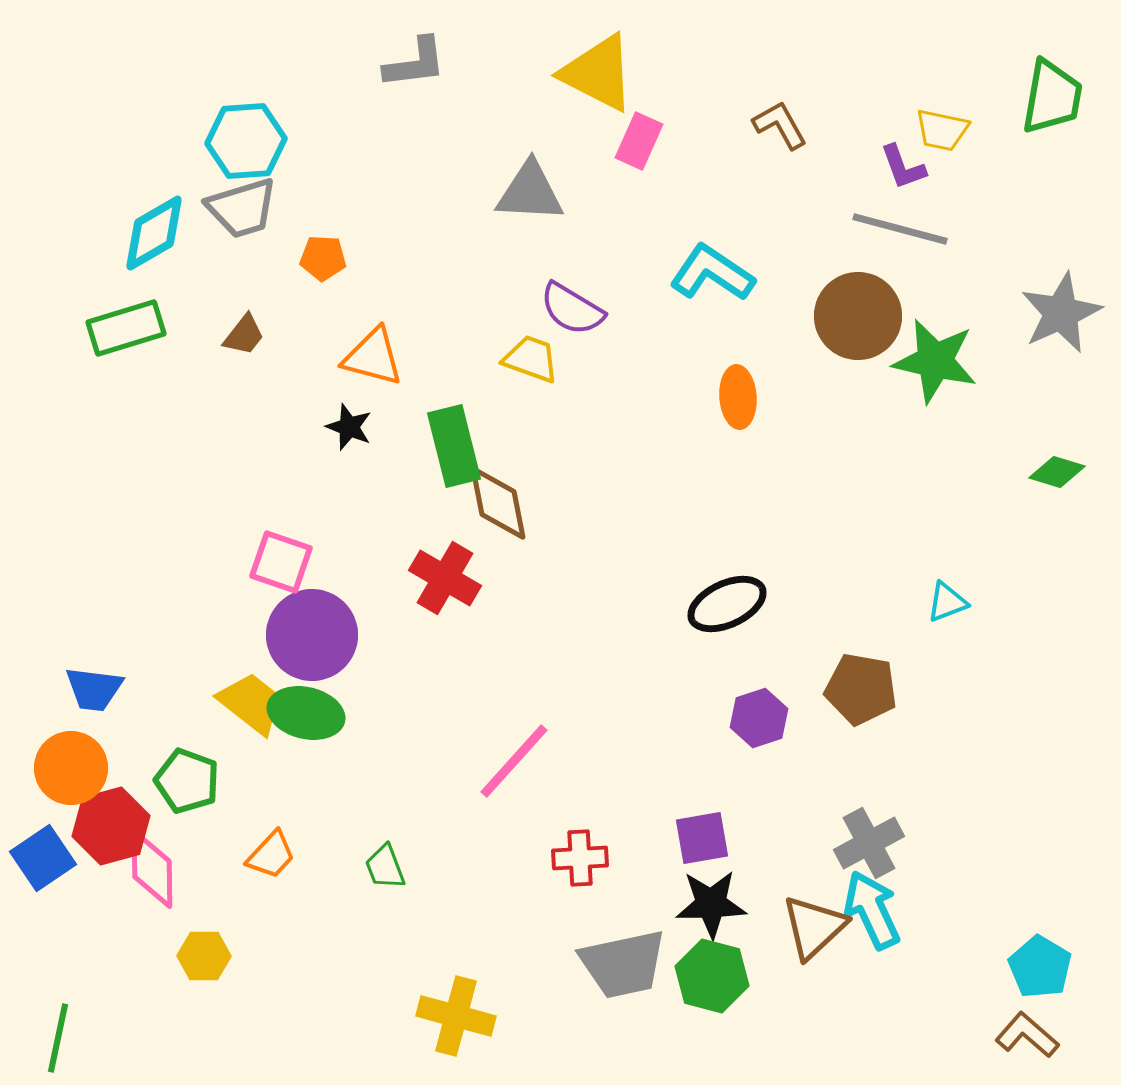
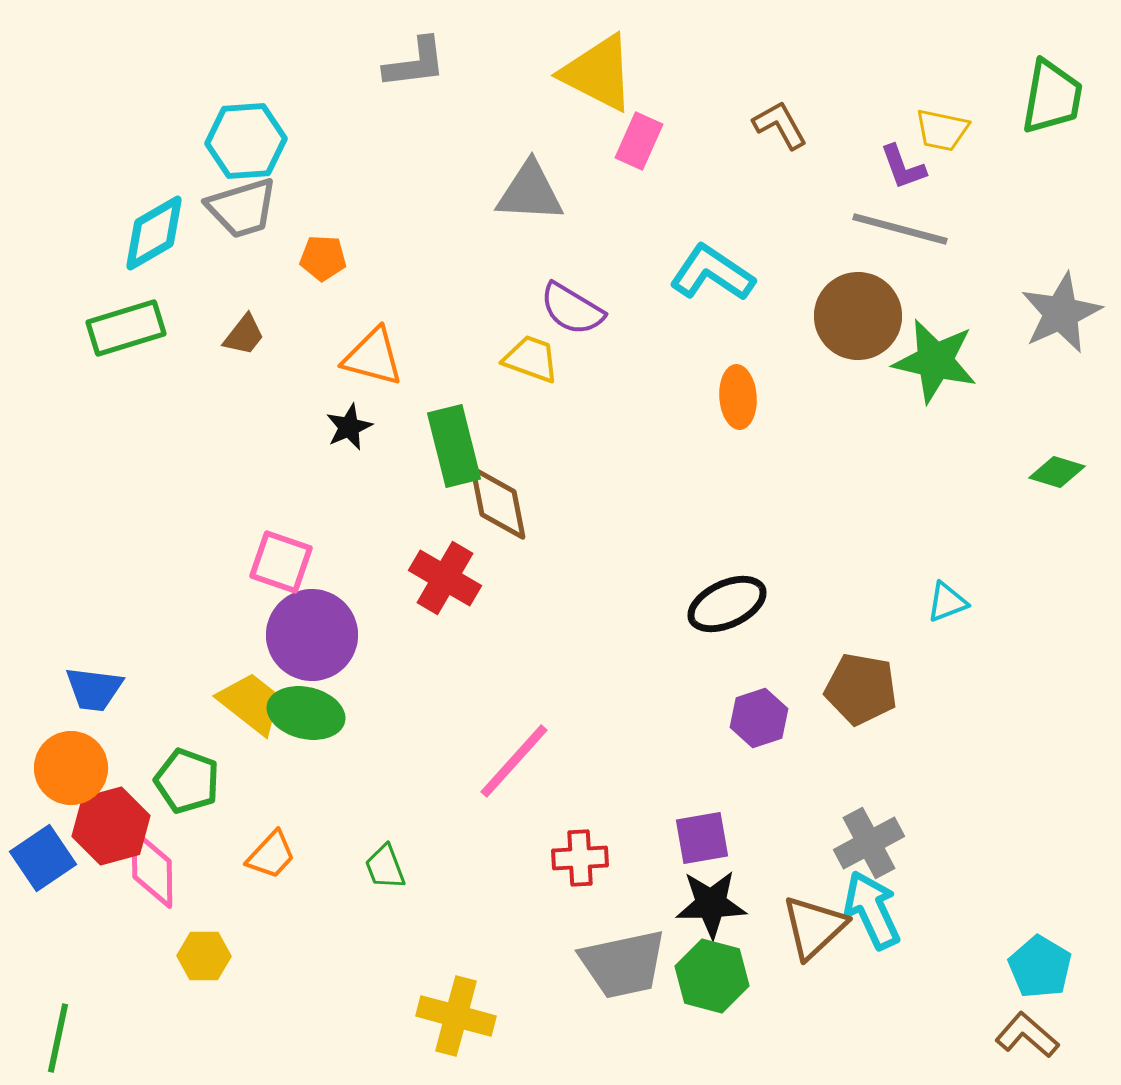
black star at (349, 427): rotated 27 degrees clockwise
